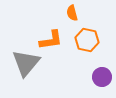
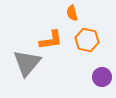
gray triangle: moved 1 px right
